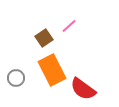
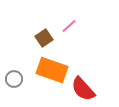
orange rectangle: rotated 44 degrees counterclockwise
gray circle: moved 2 px left, 1 px down
red semicircle: rotated 12 degrees clockwise
